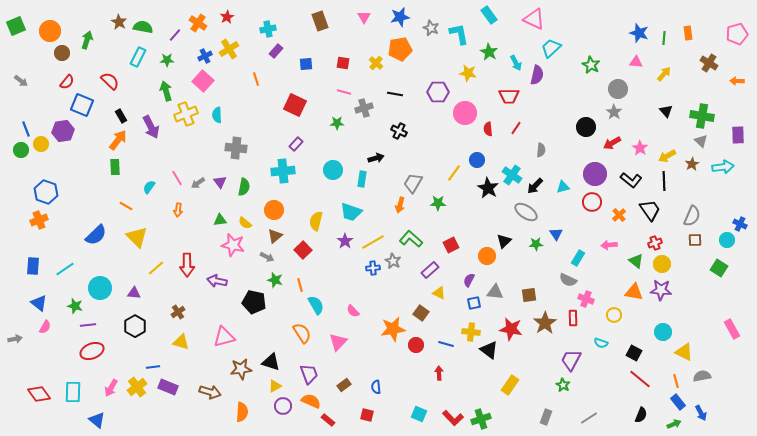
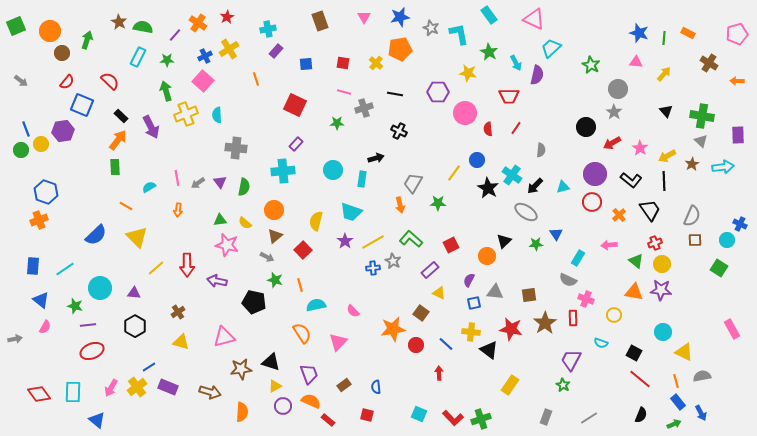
orange rectangle at (688, 33): rotated 56 degrees counterclockwise
black rectangle at (121, 116): rotated 16 degrees counterclockwise
pink line at (177, 178): rotated 21 degrees clockwise
cyan semicircle at (149, 187): rotated 24 degrees clockwise
orange arrow at (400, 205): rotated 28 degrees counterclockwise
pink star at (233, 245): moved 6 px left
blue triangle at (39, 303): moved 2 px right, 3 px up
cyan semicircle at (316, 305): rotated 72 degrees counterclockwise
blue line at (446, 344): rotated 28 degrees clockwise
blue line at (153, 367): moved 4 px left; rotated 24 degrees counterclockwise
